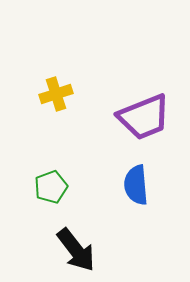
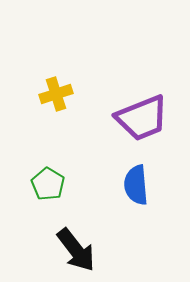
purple trapezoid: moved 2 px left, 1 px down
green pentagon: moved 3 px left, 3 px up; rotated 20 degrees counterclockwise
